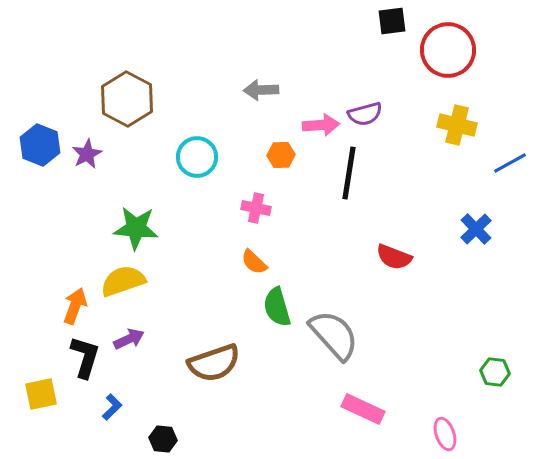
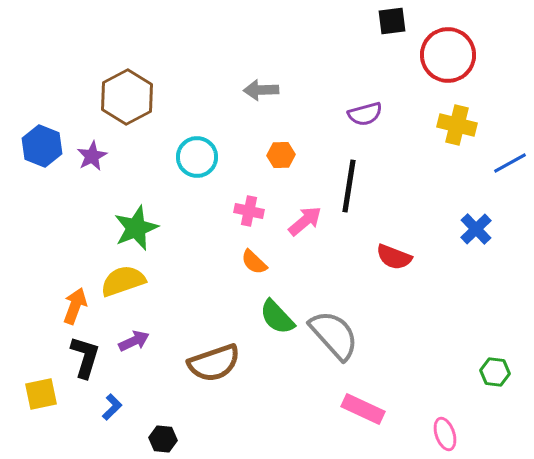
red circle: moved 5 px down
brown hexagon: moved 2 px up; rotated 4 degrees clockwise
pink arrow: moved 16 px left, 96 px down; rotated 36 degrees counterclockwise
blue hexagon: moved 2 px right, 1 px down
purple star: moved 5 px right, 2 px down
black line: moved 13 px down
pink cross: moved 7 px left, 3 px down
green star: rotated 27 degrees counterclockwise
green semicircle: moved 10 px down; rotated 27 degrees counterclockwise
purple arrow: moved 5 px right, 2 px down
